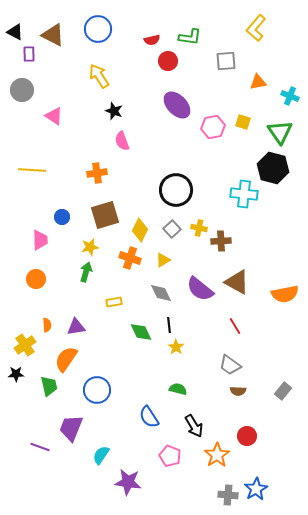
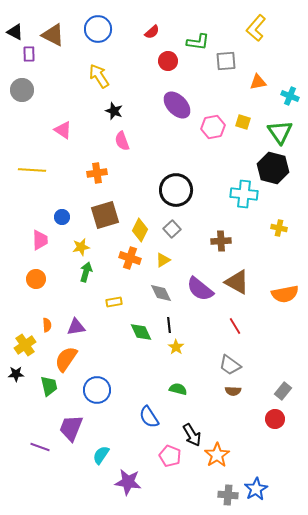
green L-shape at (190, 37): moved 8 px right, 5 px down
red semicircle at (152, 40): moved 8 px up; rotated 28 degrees counterclockwise
pink triangle at (54, 116): moved 9 px right, 14 px down
yellow cross at (199, 228): moved 80 px right
yellow star at (90, 247): moved 9 px left
brown semicircle at (238, 391): moved 5 px left
black arrow at (194, 426): moved 2 px left, 9 px down
red circle at (247, 436): moved 28 px right, 17 px up
